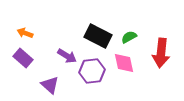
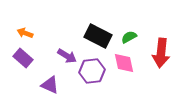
purple triangle: rotated 18 degrees counterclockwise
